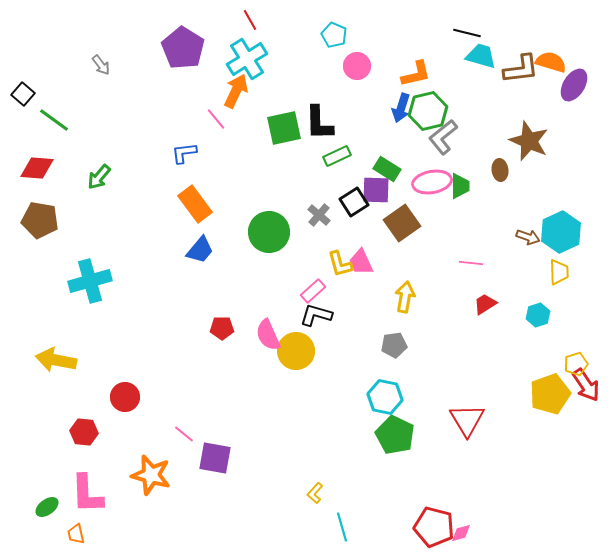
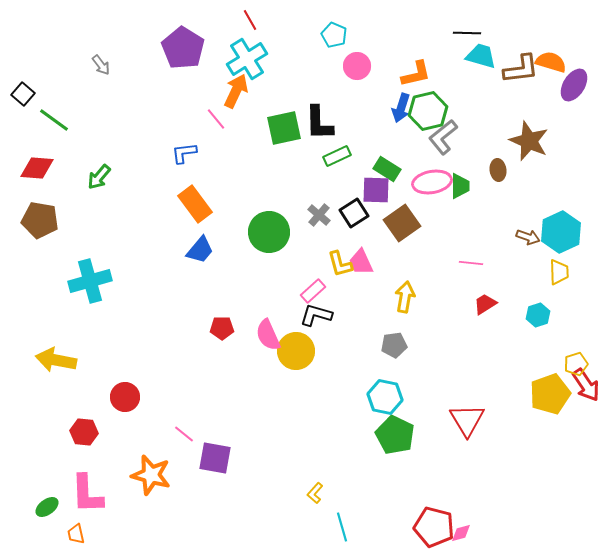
black line at (467, 33): rotated 12 degrees counterclockwise
brown ellipse at (500, 170): moved 2 px left
black square at (354, 202): moved 11 px down
